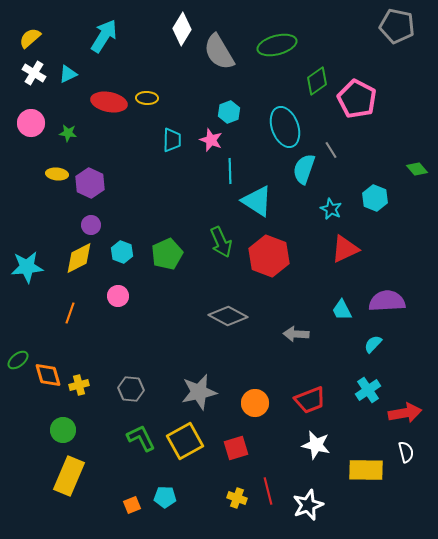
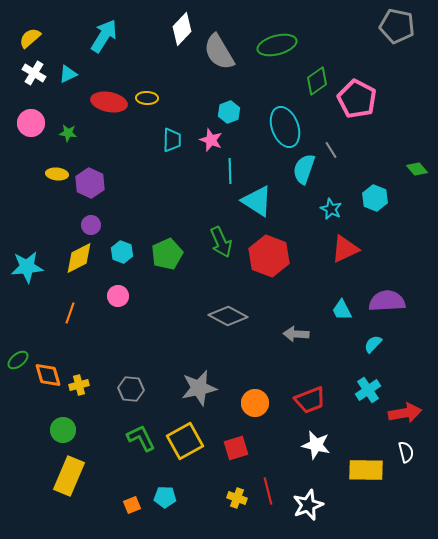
white diamond at (182, 29): rotated 12 degrees clockwise
gray star at (199, 392): moved 4 px up
